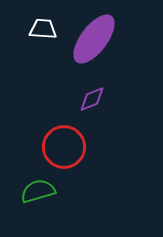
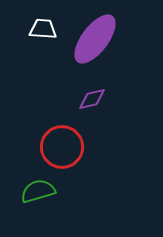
purple ellipse: moved 1 px right
purple diamond: rotated 8 degrees clockwise
red circle: moved 2 px left
